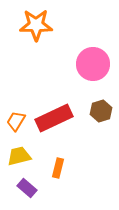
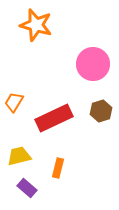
orange star: rotated 16 degrees clockwise
orange trapezoid: moved 2 px left, 19 px up
